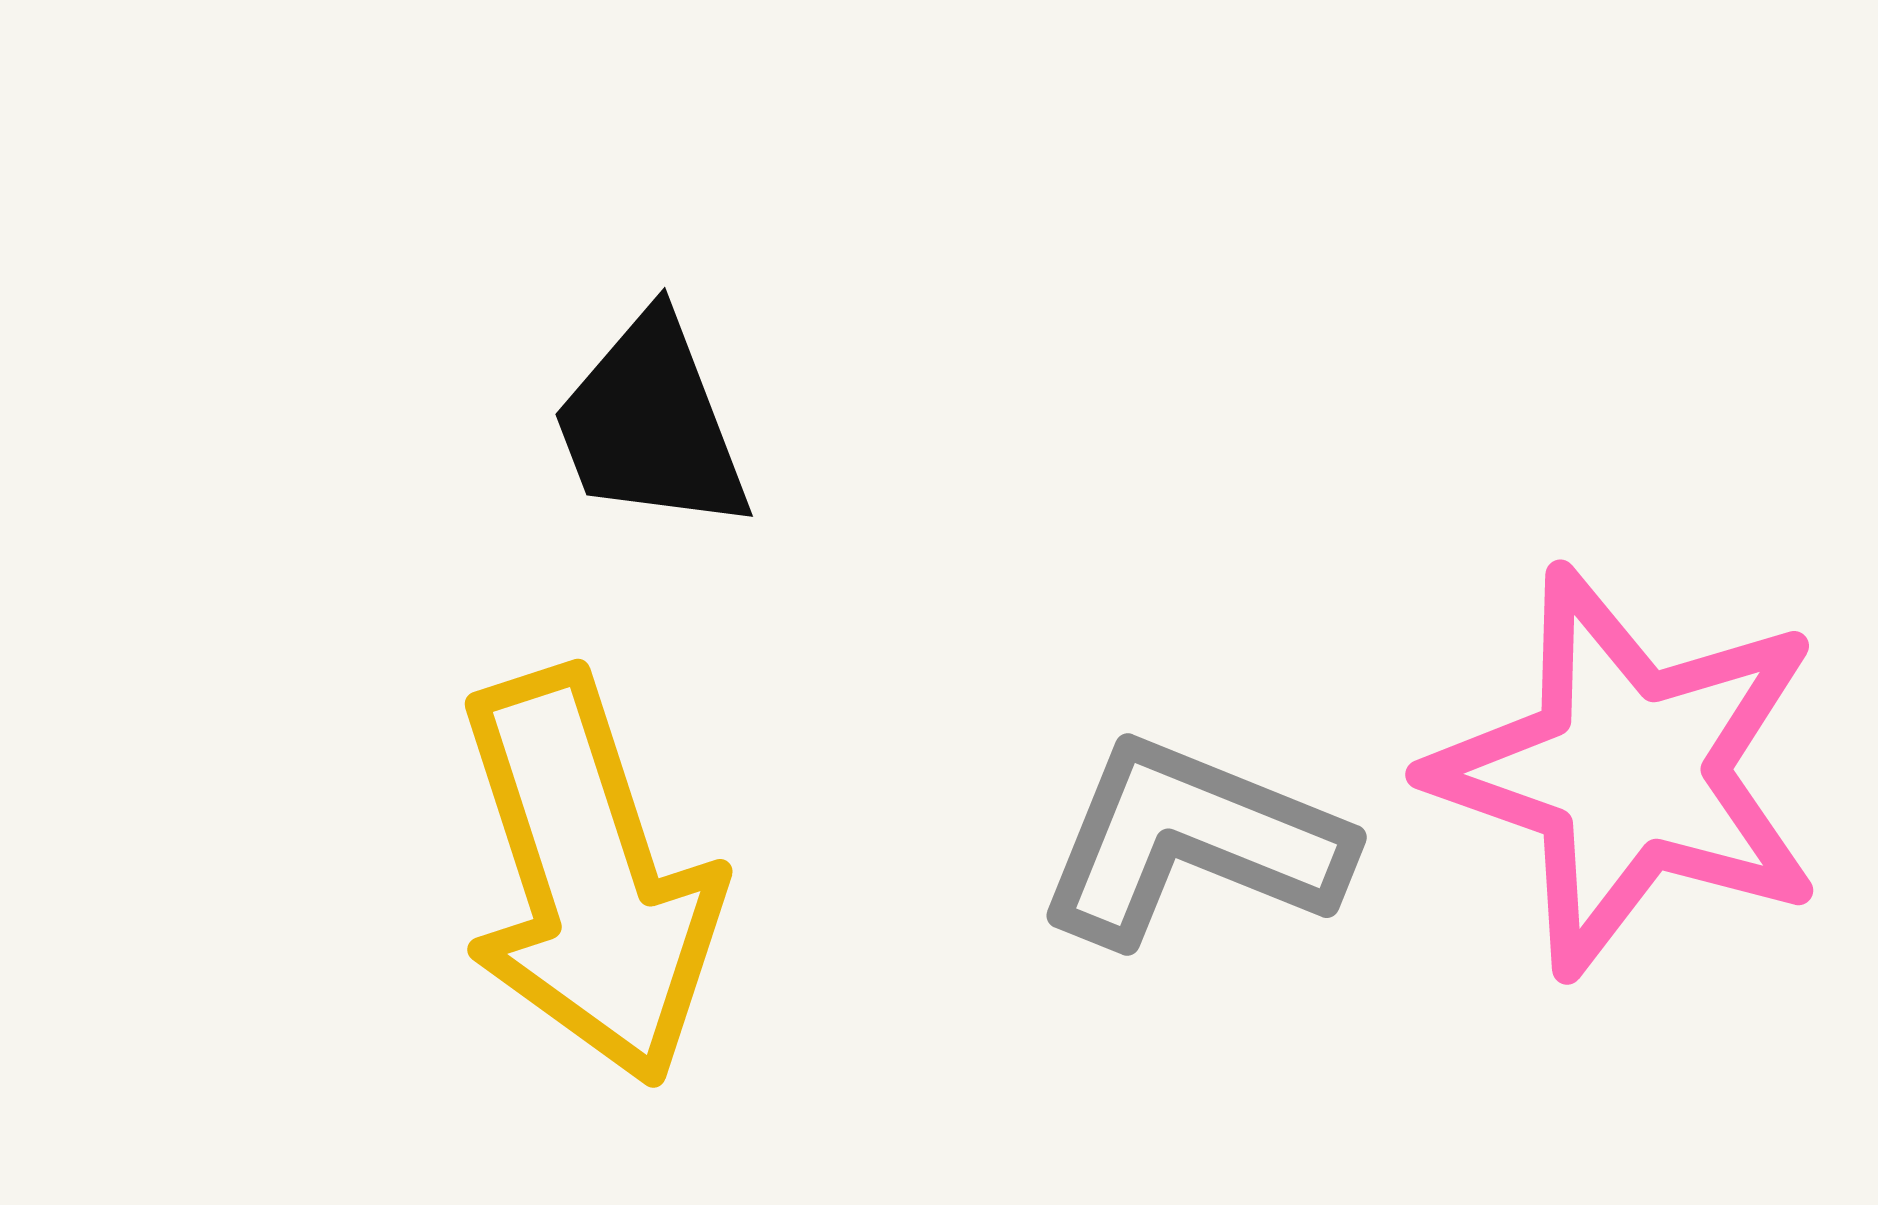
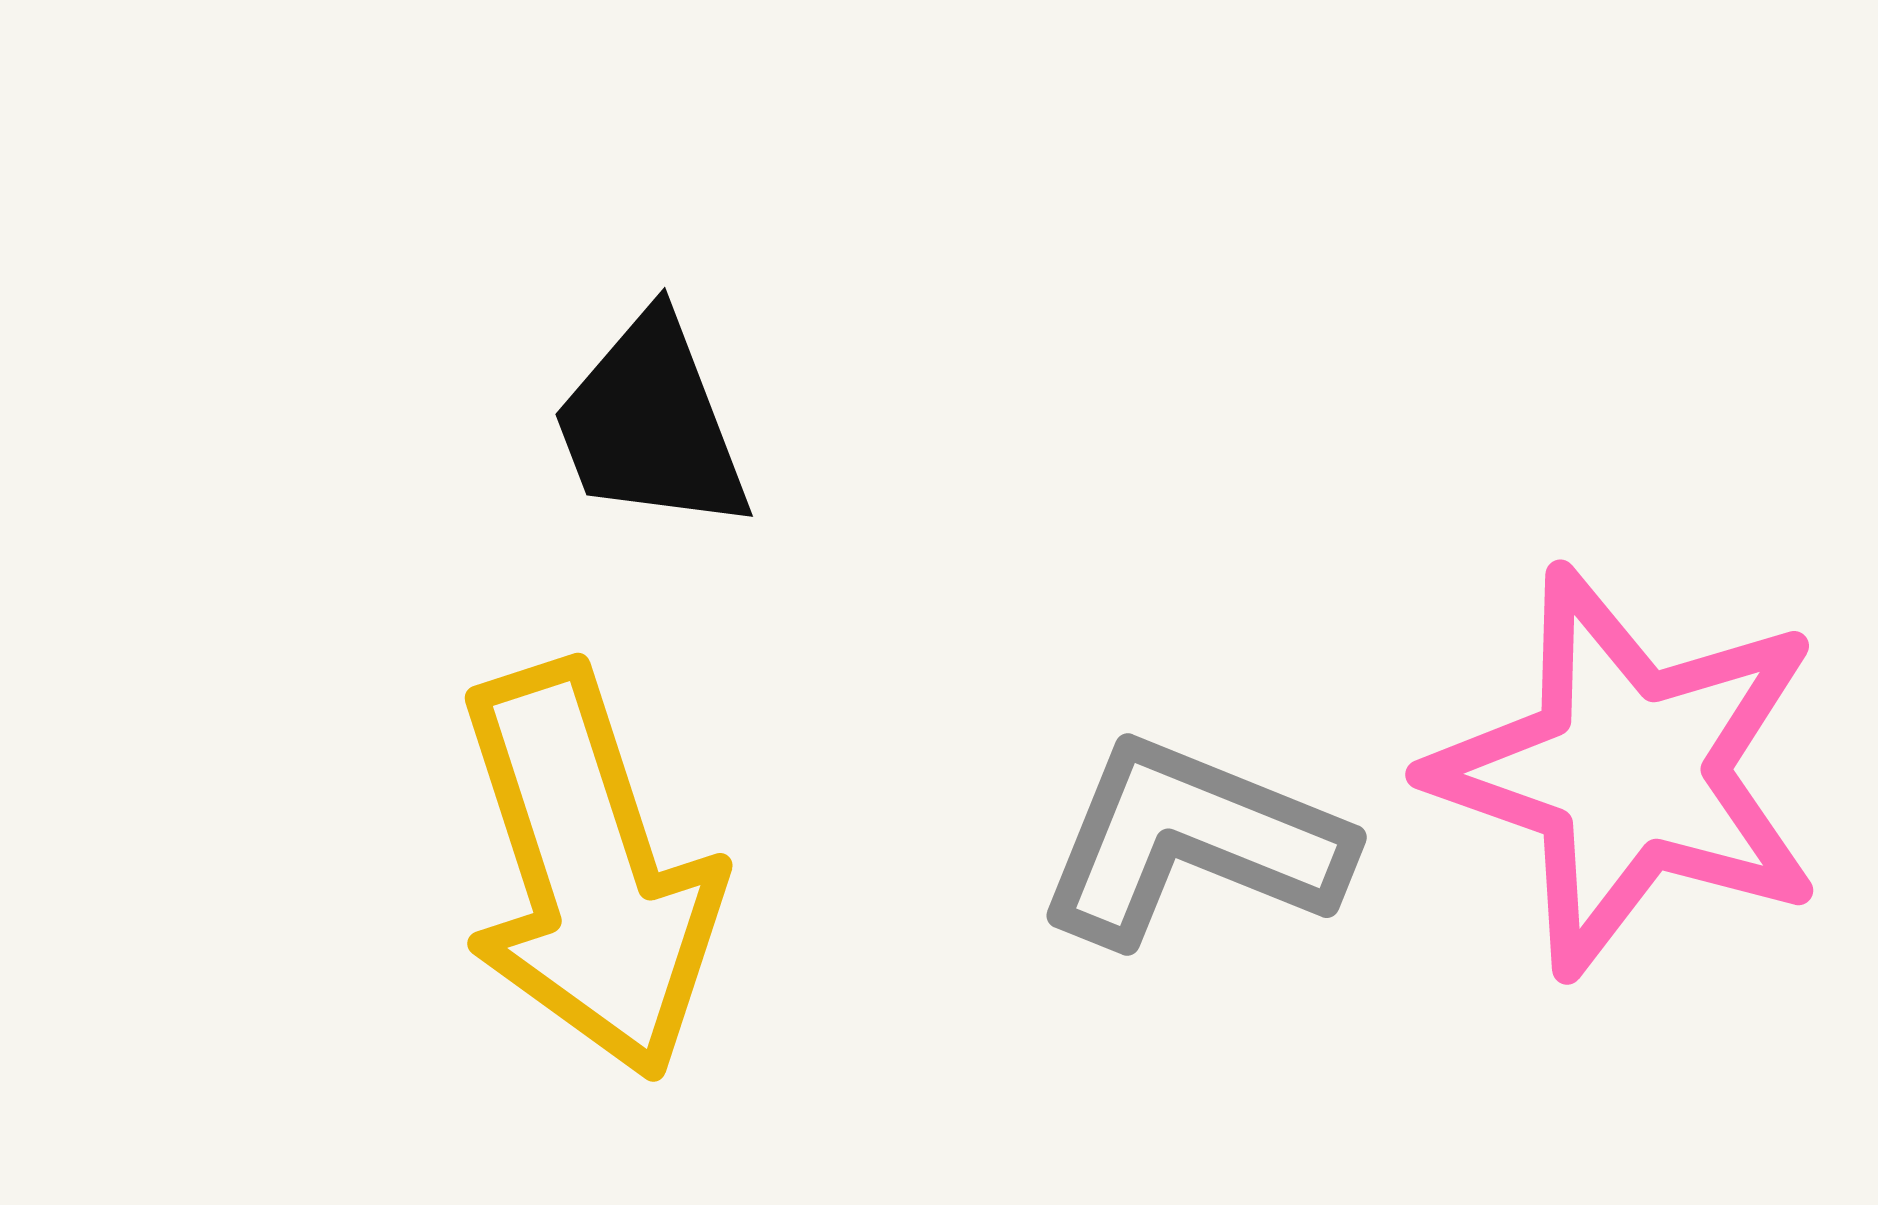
yellow arrow: moved 6 px up
